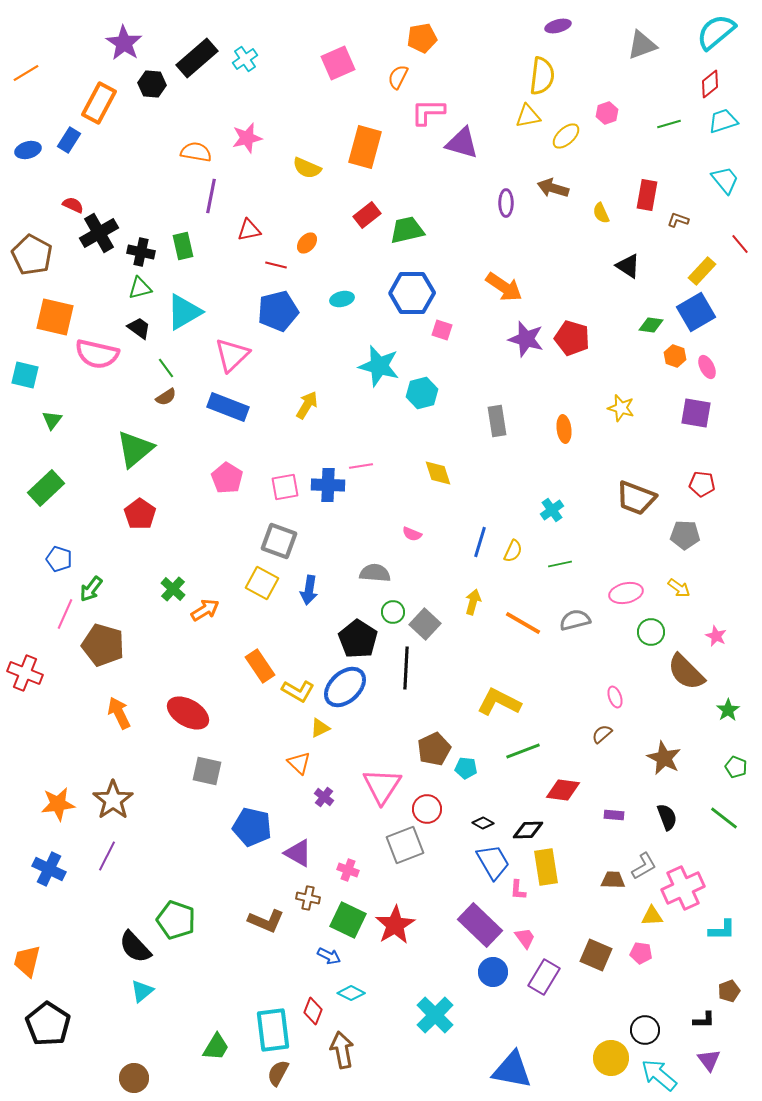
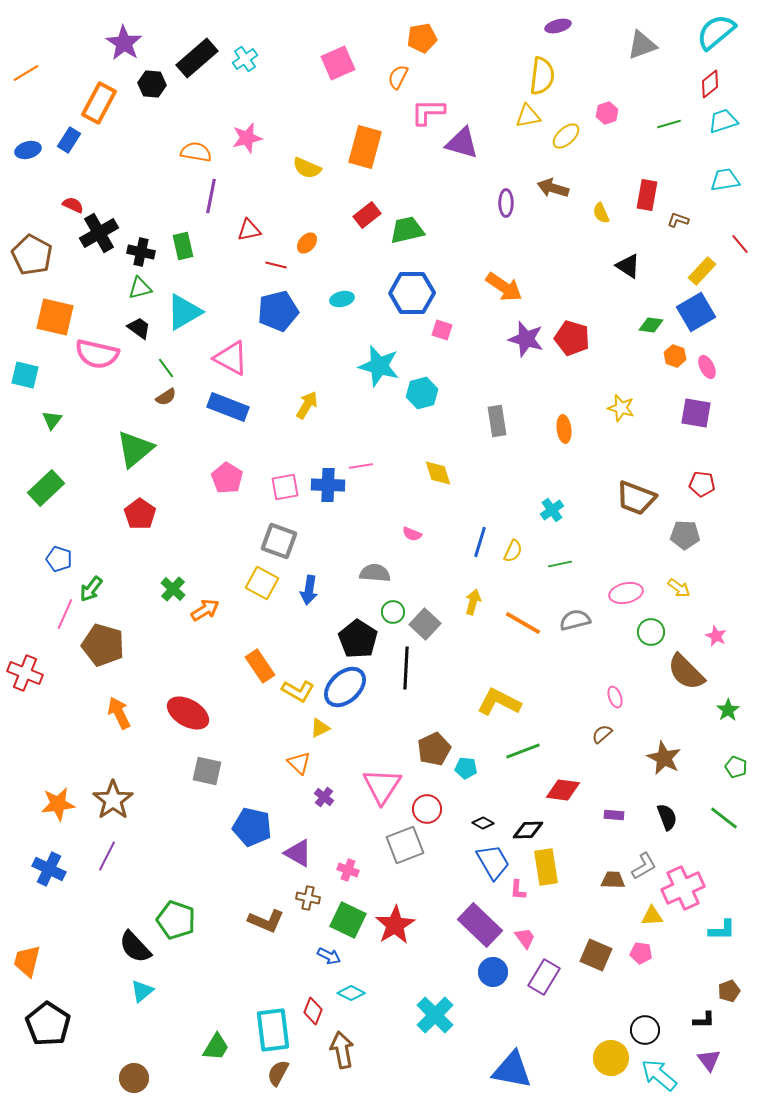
cyan trapezoid at (725, 180): rotated 60 degrees counterclockwise
pink triangle at (232, 355): moved 1 px left, 3 px down; rotated 48 degrees counterclockwise
